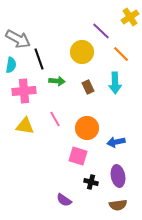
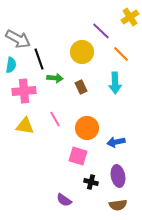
green arrow: moved 2 px left, 3 px up
brown rectangle: moved 7 px left
